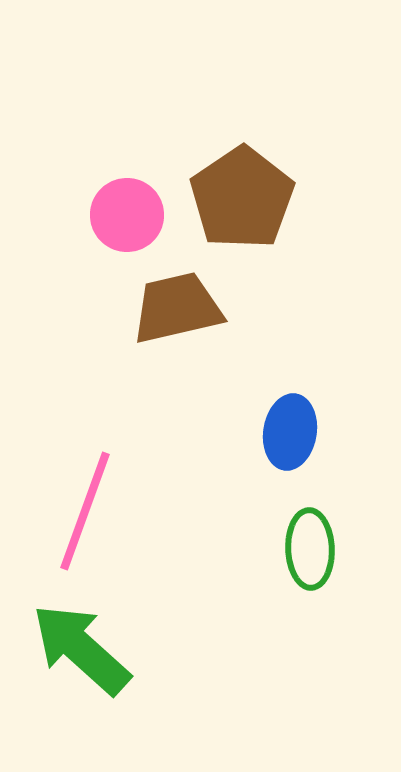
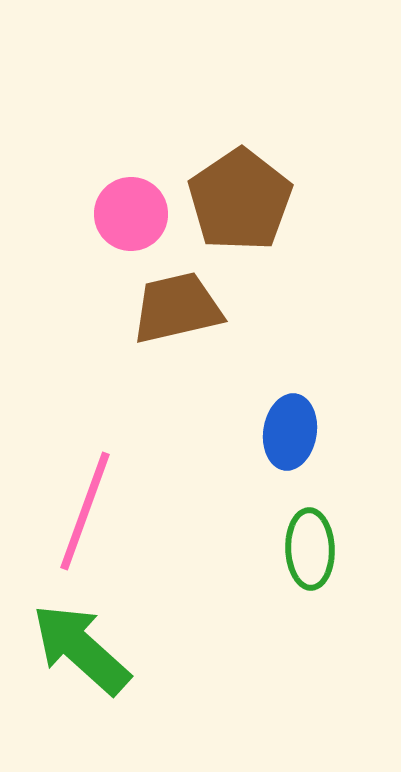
brown pentagon: moved 2 px left, 2 px down
pink circle: moved 4 px right, 1 px up
